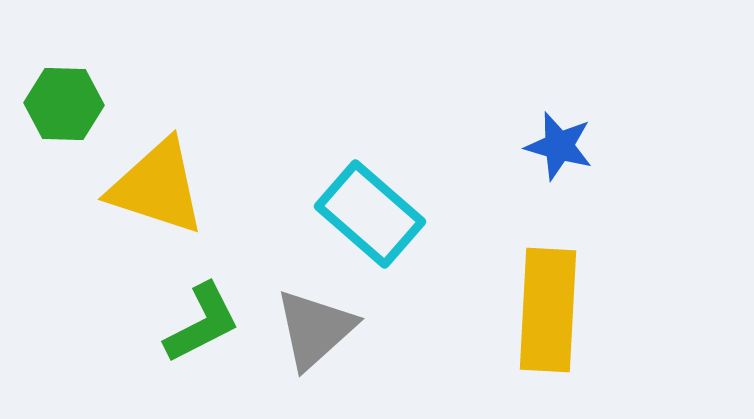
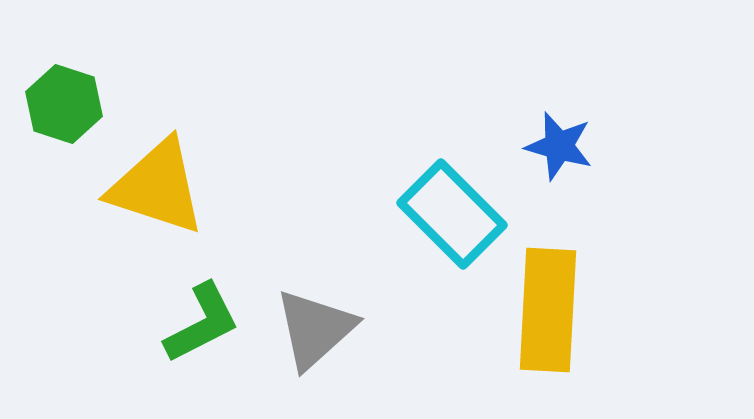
green hexagon: rotated 16 degrees clockwise
cyan rectangle: moved 82 px right; rotated 4 degrees clockwise
